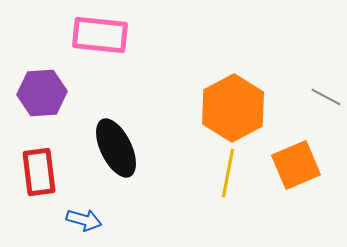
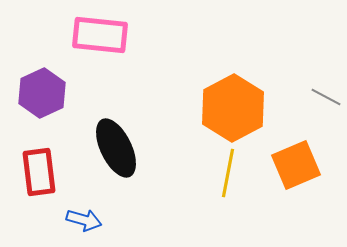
purple hexagon: rotated 21 degrees counterclockwise
